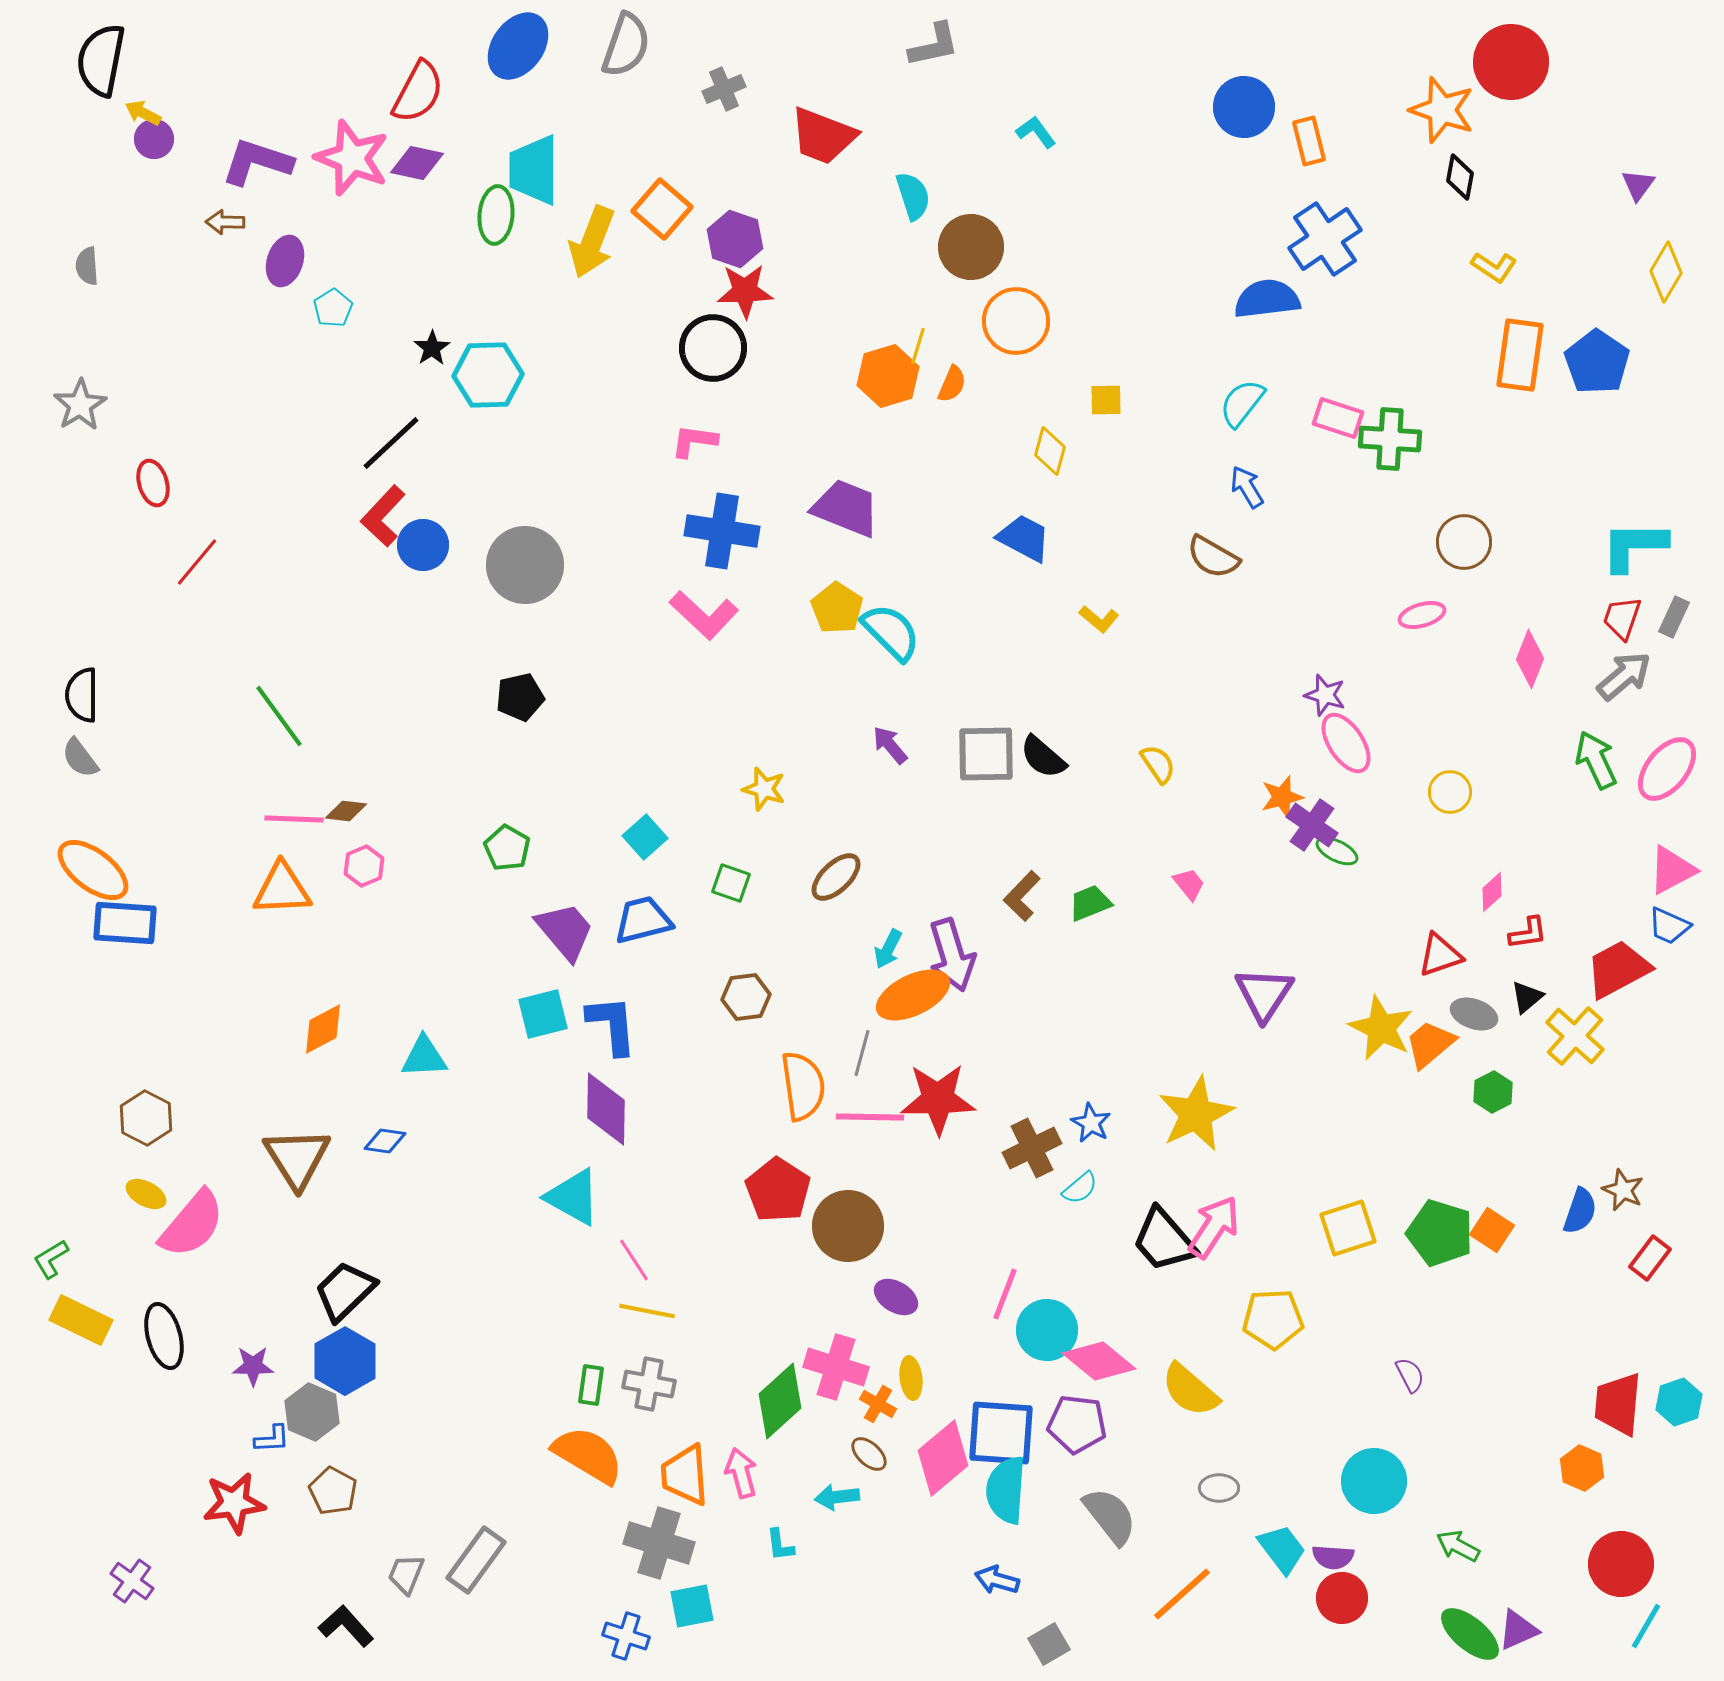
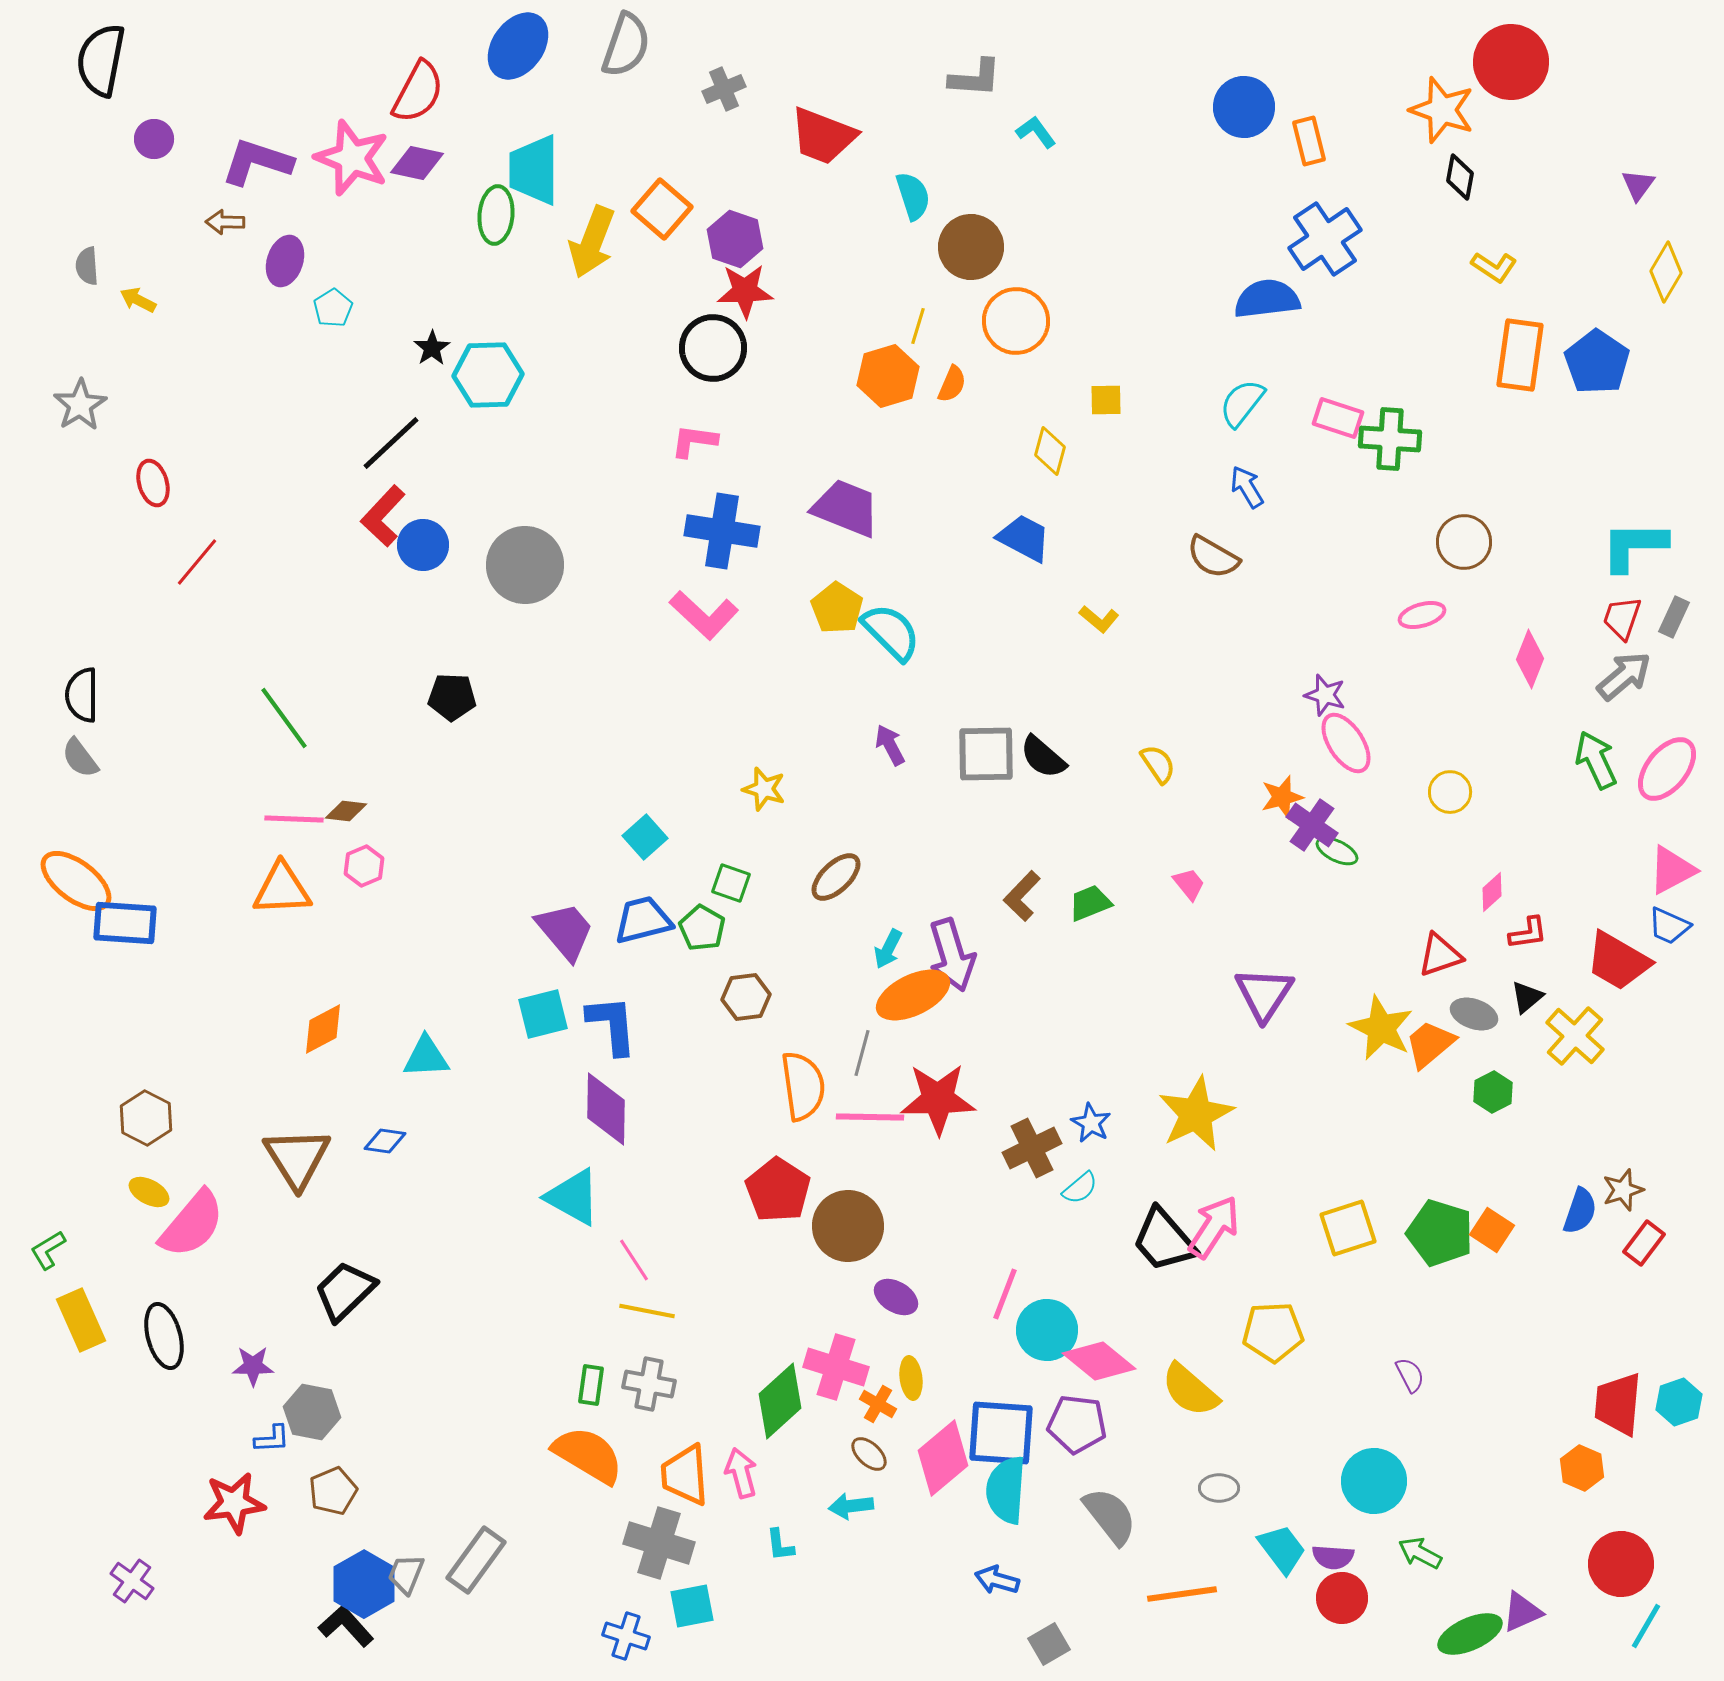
gray L-shape at (934, 45): moved 41 px right, 33 px down; rotated 16 degrees clockwise
yellow arrow at (143, 113): moved 5 px left, 187 px down
yellow line at (918, 346): moved 20 px up
black pentagon at (520, 697): moved 68 px left; rotated 15 degrees clockwise
green line at (279, 716): moved 5 px right, 2 px down
purple arrow at (890, 745): rotated 12 degrees clockwise
green pentagon at (507, 848): moved 195 px right, 80 px down
orange ellipse at (93, 870): moved 17 px left, 11 px down
red trapezoid at (1618, 969): moved 8 px up; rotated 122 degrees counterclockwise
cyan triangle at (424, 1057): moved 2 px right
brown star at (1623, 1190): rotated 30 degrees clockwise
yellow ellipse at (146, 1194): moved 3 px right, 2 px up
red rectangle at (1650, 1258): moved 6 px left, 15 px up
green L-shape at (51, 1259): moved 3 px left, 9 px up
yellow pentagon at (1273, 1319): moved 13 px down
yellow rectangle at (81, 1320): rotated 40 degrees clockwise
blue hexagon at (345, 1361): moved 19 px right, 223 px down
gray hexagon at (312, 1412): rotated 12 degrees counterclockwise
brown pentagon at (333, 1491): rotated 21 degrees clockwise
cyan arrow at (837, 1497): moved 14 px right, 9 px down
green arrow at (1458, 1546): moved 38 px left, 7 px down
orange line at (1182, 1594): rotated 34 degrees clockwise
purple triangle at (1518, 1630): moved 4 px right, 18 px up
green ellipse at (1470, 1634): rotated 64 degrees counterclockwise
